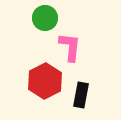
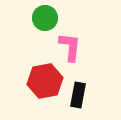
red hexagon: rotated 16 degrees clockwise
black rectangle: moved 3 px left
